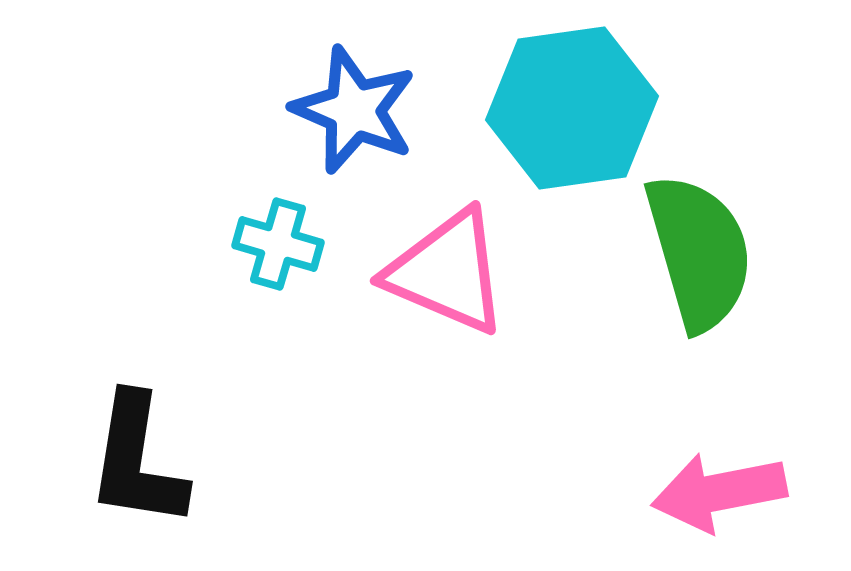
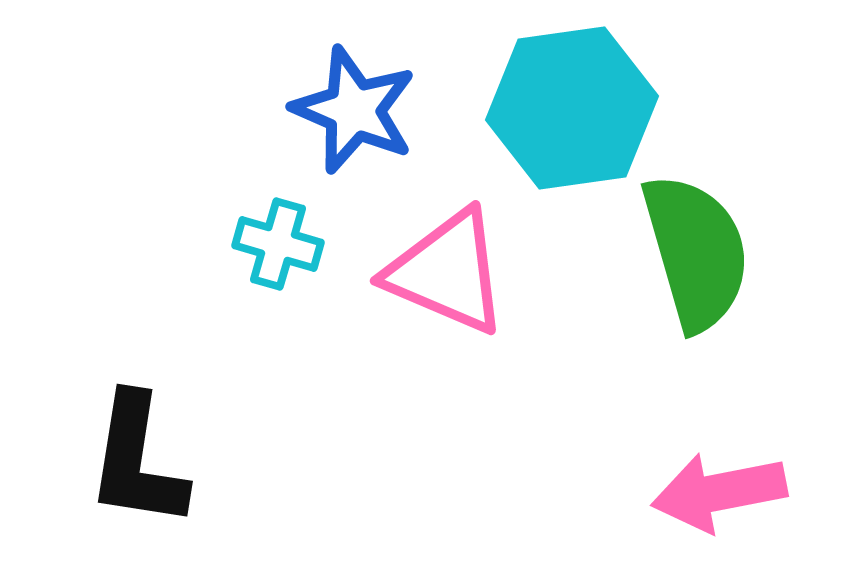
green semicircle: moved 3 px left
